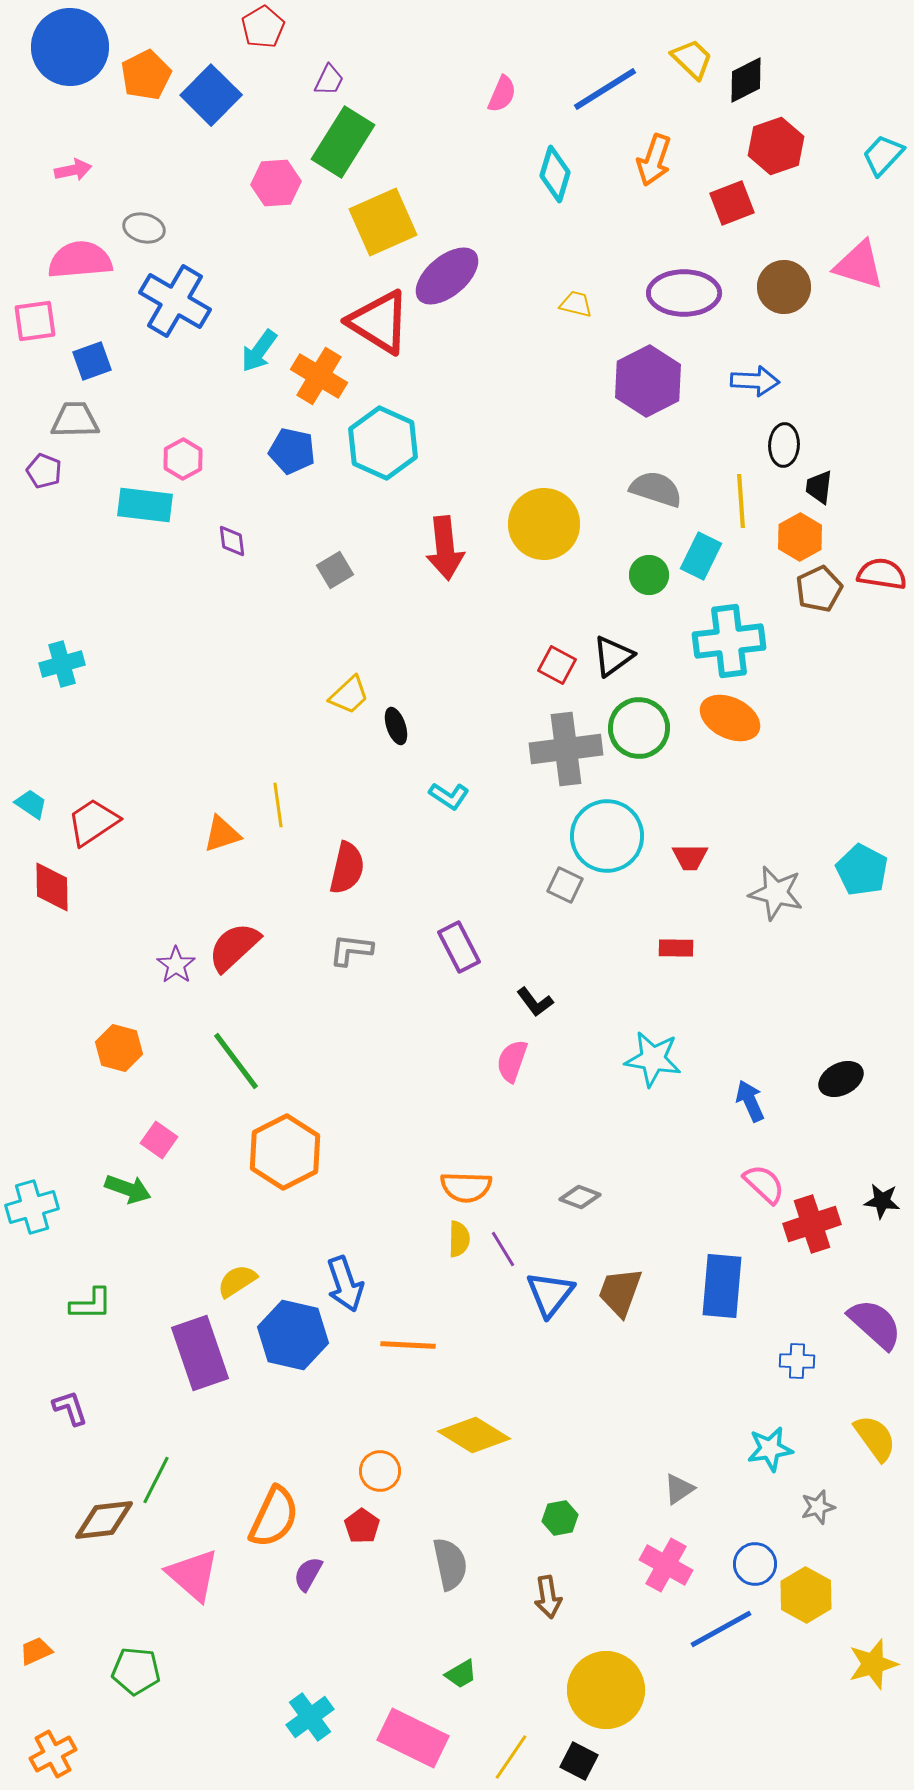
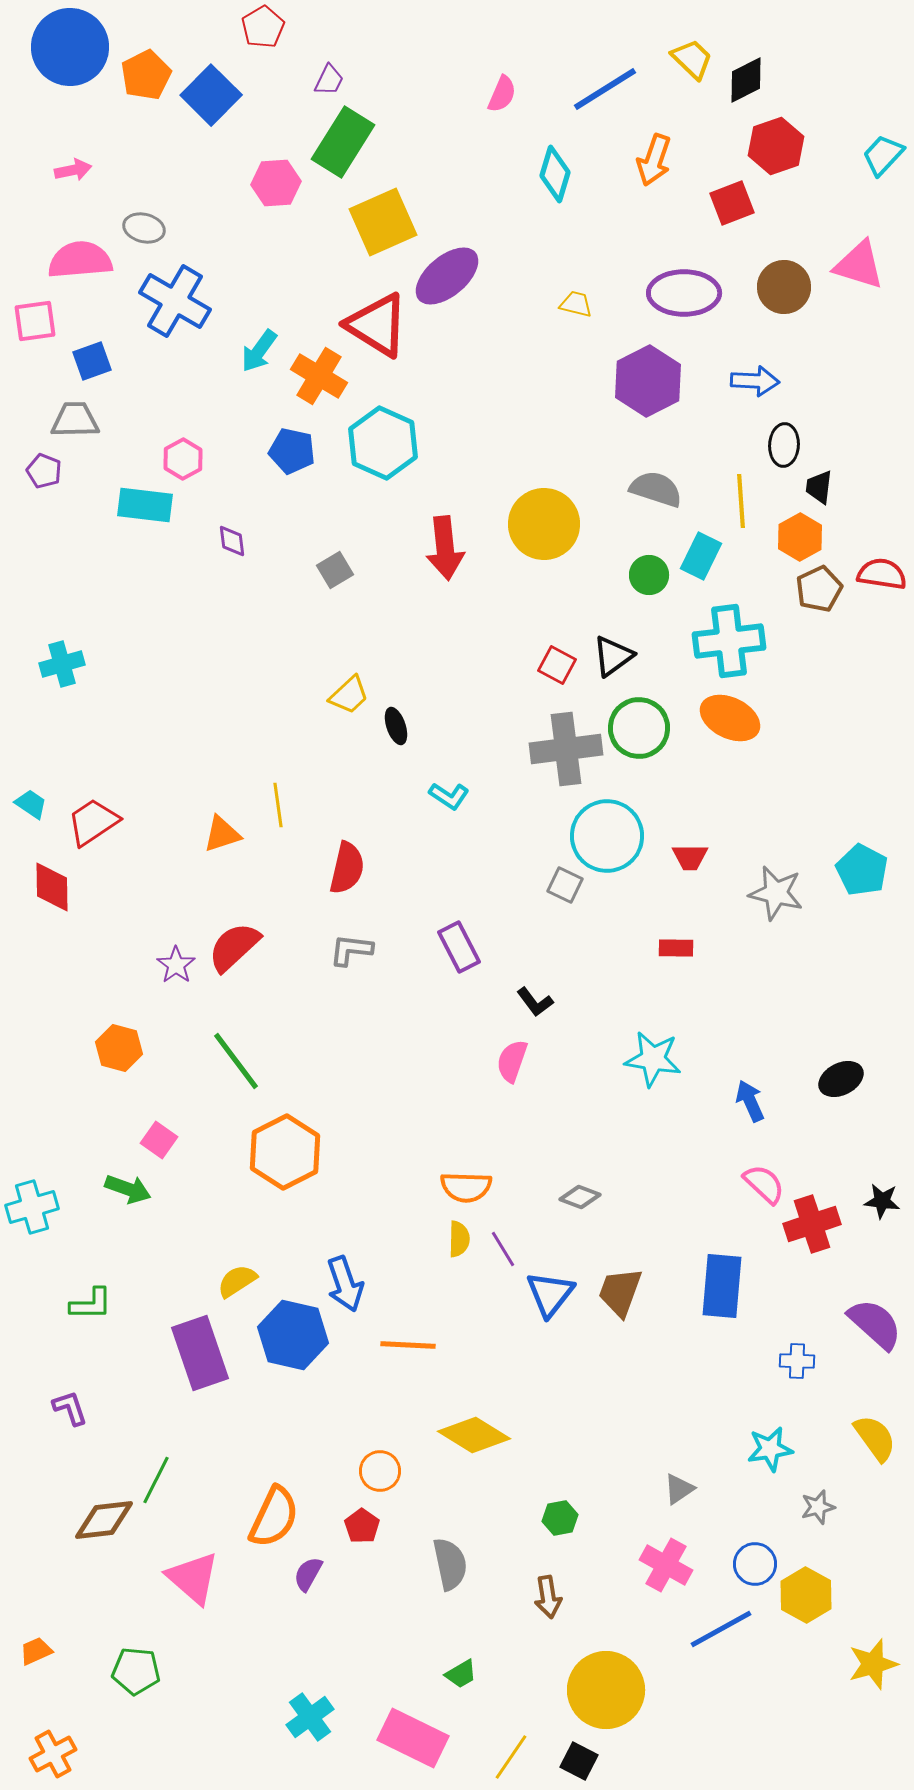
red triangle at (379, 322): moved 2 px left, 3 px down
pink triangle at (193, 1575): moved 3 px down
